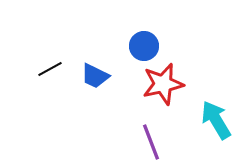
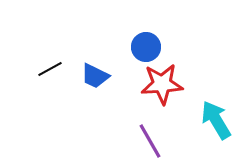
blue circle: moved 2 px right, 1 px down
red star: moved 1 px left; rotated 9 degrees clockwise
purple line: moved 1 px left, 1 px up; rotated 9 degrees counterclockwise
